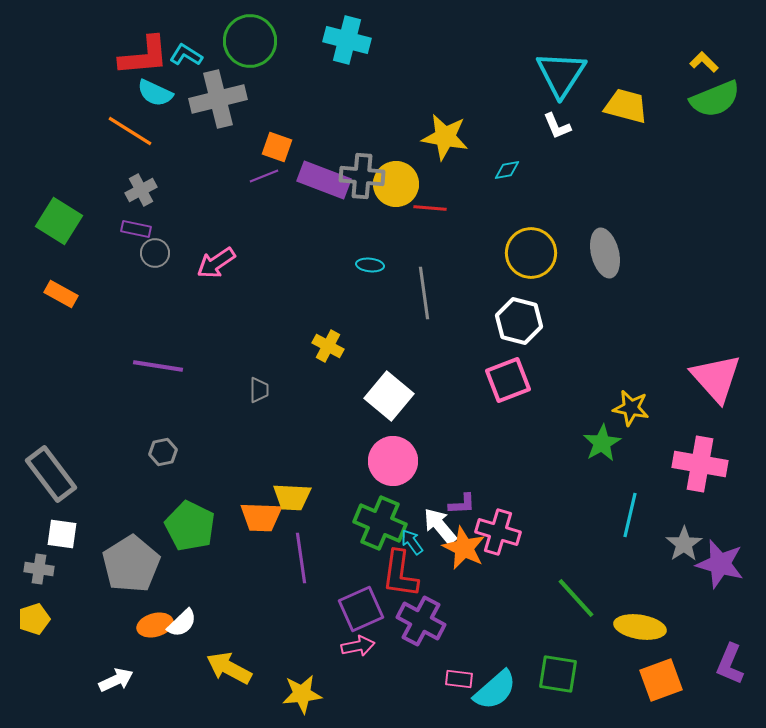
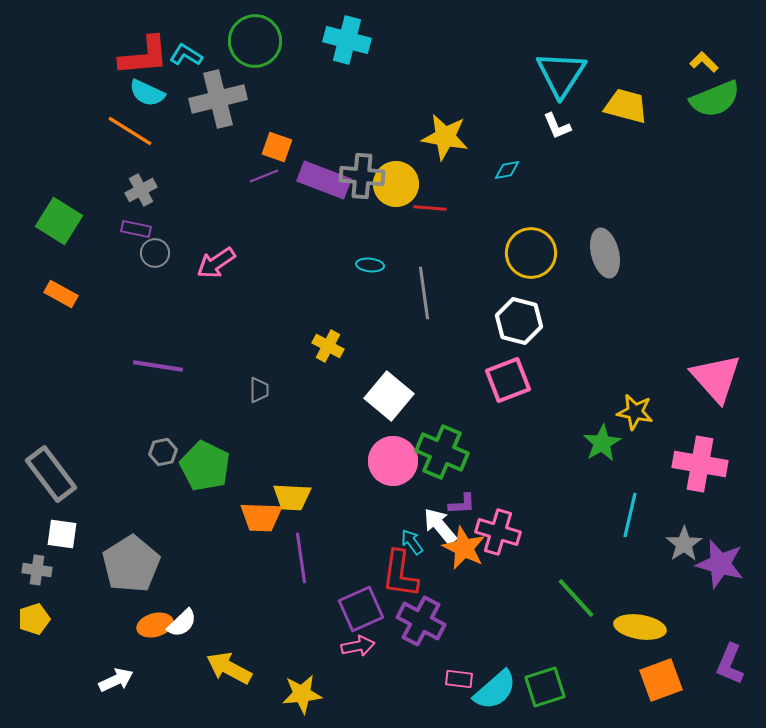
green circle at (250, 41): moved 5 px right
cyan semicircle at (155, 93): moved 8 px left
yellow star at (631, 408): moved 4 px right, 4 px down
green cross at (380, 523): moved 62 px right, 71 px up
green pentagon at (190, 526): moved 15 px right, 60 px up
gray cross at (39, 569): moved 2 px left, 1 px down
green square at (558, 674): moved 13 px left, 13 px down; rotated 27 degrees counterclockwise
